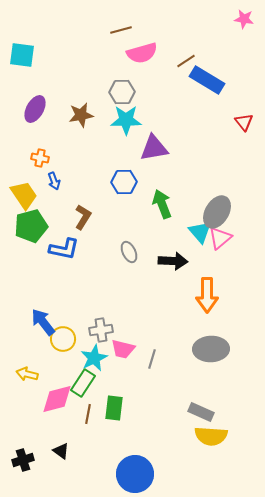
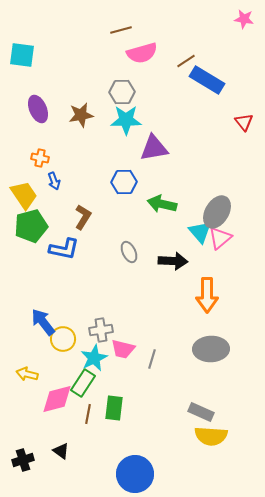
purple ellipse at (35, 109): moved 3 px right; rotated 52 degrees counterclockwise
green arrow at (162, 204): rotated 56 degrees counterclockwise
